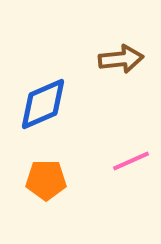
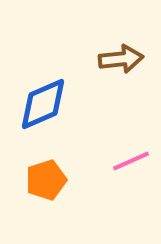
orange pentagon: rotated 18 degrees counterclockwise
